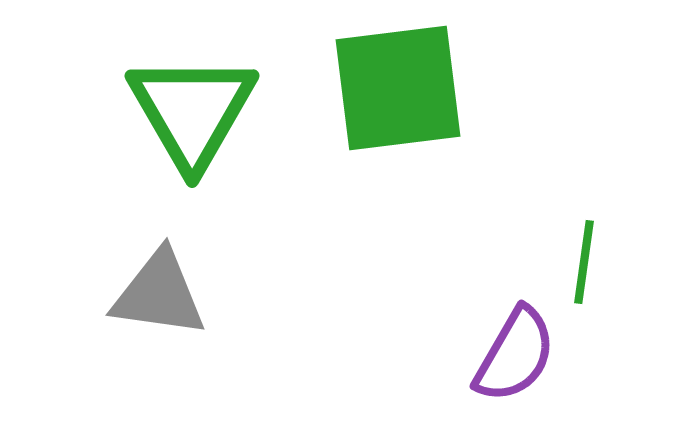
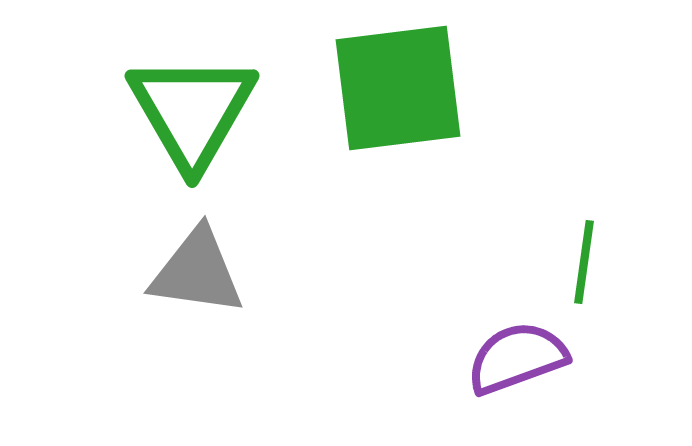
gray triangle: moved 38 px right, 22 px up
purple semicircle: moved 2 px right, 3 px down; rotated 140 degrees counterclockwise
